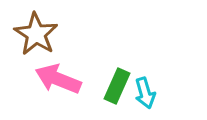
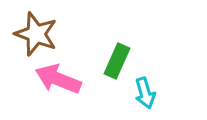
brown star: rotated 12 degrees counterclockwise
green rectangle: moved 25 px up
